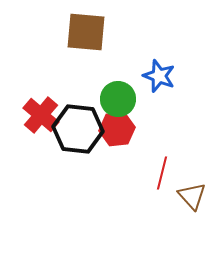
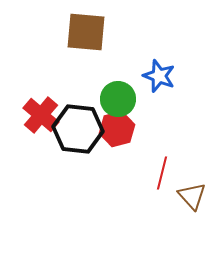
red hexagon: rotated 8 degrees counterclockwise
